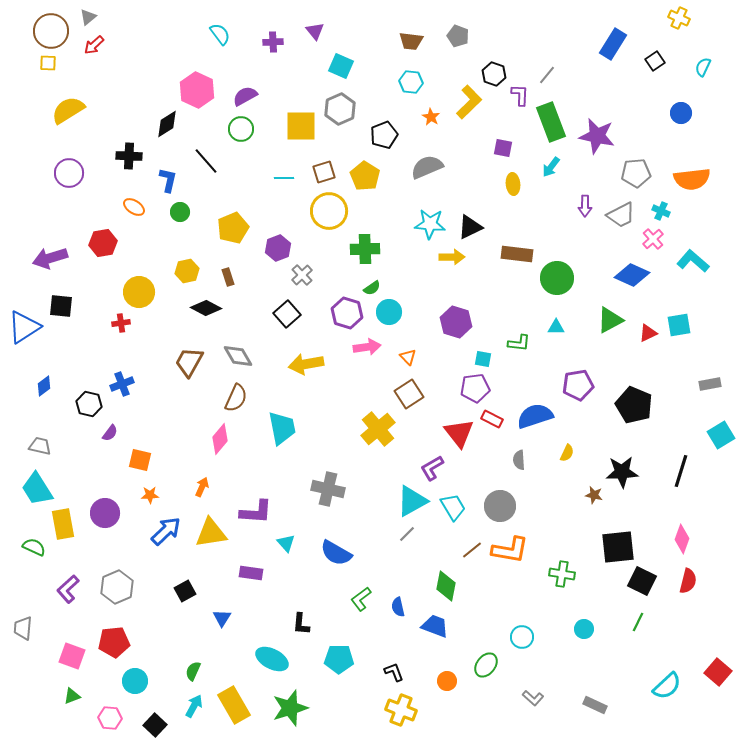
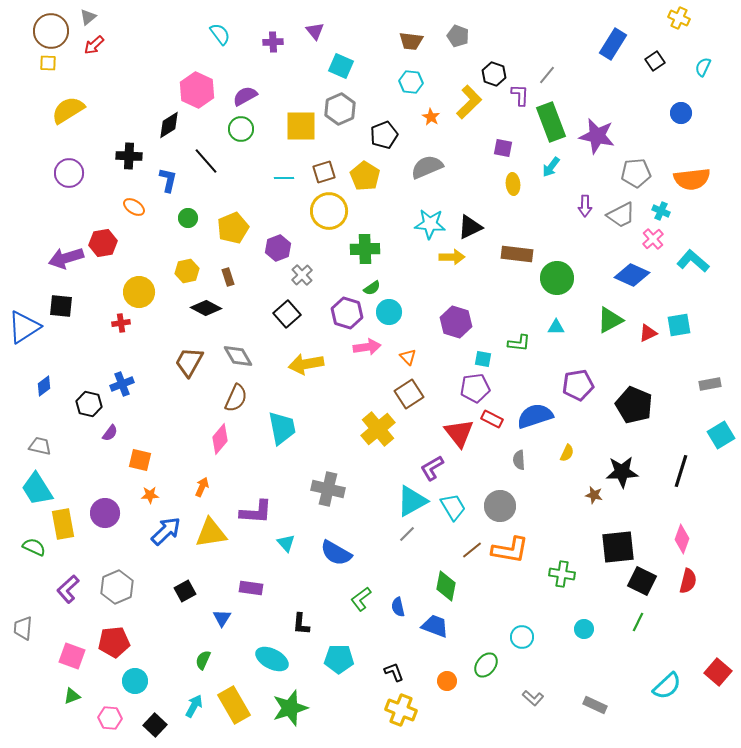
black diamond at (167, 124): moved 2 px right, 1 px down
green circle at (180, 212): moved 8 px right, 6 px down
purple arrow at (50, 258): moved 16 px right
purple rectangle at (251, 573): moved 15 px down
green semicircle at (193, 671): moved 10 px right, 11 px up
